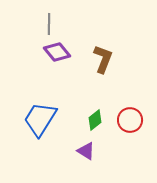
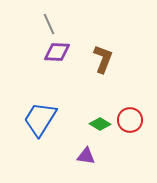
gray line: rotated 25 degrees counterclockwise
purple diamond: rotated 48 degrees counterclockwise
green diamond: moved 5 px right, 4 px down; rotated 70 degrees clockwise
purple triangle: moved 5 px down; rotated 24 degrees counterclockwise
